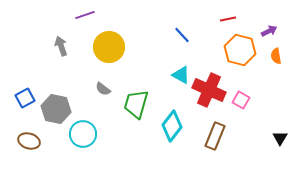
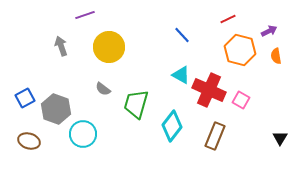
red line: rotated 14 degrees counterclockwise
gray hexagon: rotated 8 degrees clockwise
